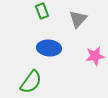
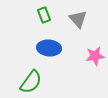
green rectangle: moved 2 px right, 4 px down
gray triangle: rotated 24 degrees counterclockwise
